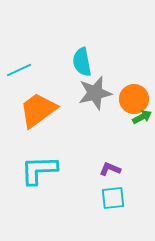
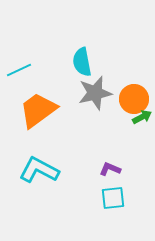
cyan L-shape: rotated 30 degrees clockwise
